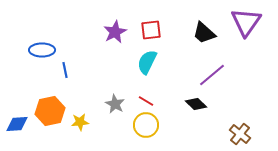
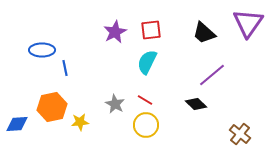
purple triangle: moved 2 px right, 1 px down
blue line: moved 2 px up
red line: moved 1 px left, 1 px up
orange hexagon: moved 2 px right, 4 px up
